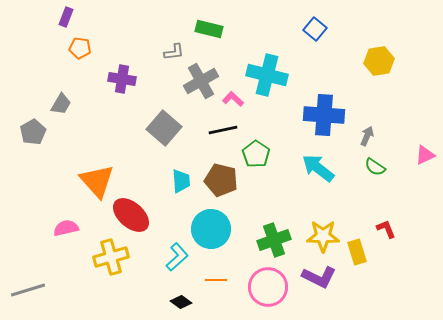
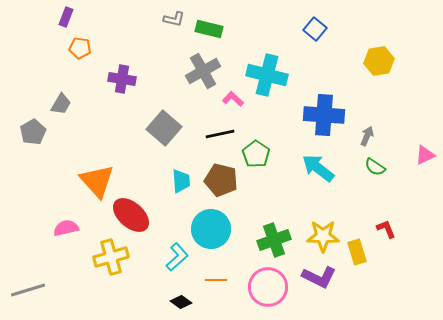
gray L-shape: moved 33 px up; rotated 20 degrees clockwise
gray cross: moved 2 px right, 10 px up
black line: moved 3 px left, 4 px down
